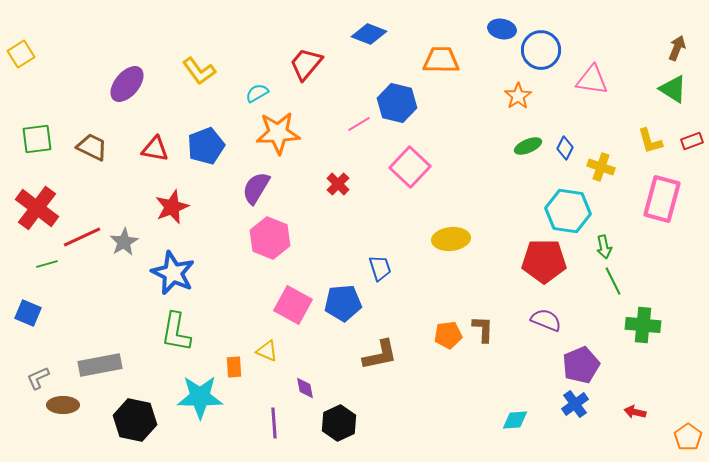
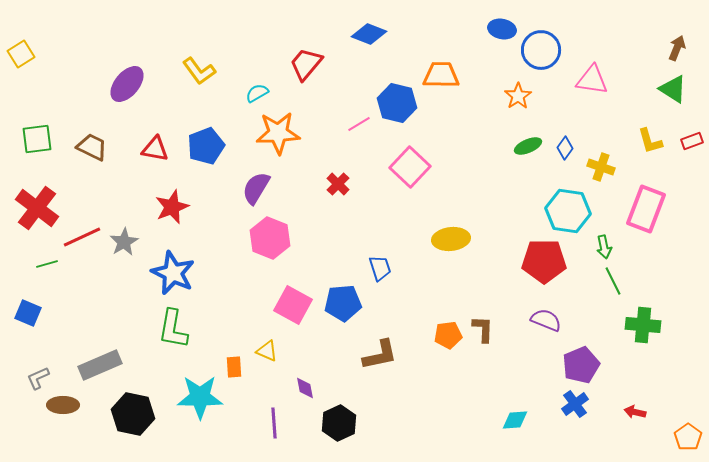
orange trapezoid at (441, 60): moved 15 px down
blue diamond at (565, 148): rotated 10 degrees clockwise
pink rectangle at (662, 199): moved 16 px left, 10 px down; rotated 6 degrees clockwise
green L-shape at (176, 332): moved 3 px left, 3 px up
gray rectangle at (100, 365): rotated 12 degrees counterclockwise
black hexagon at (135, 420): moved 2 px left, 6 px up
